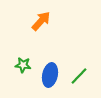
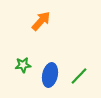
green star: rotated 14 degrees counterclockwise
